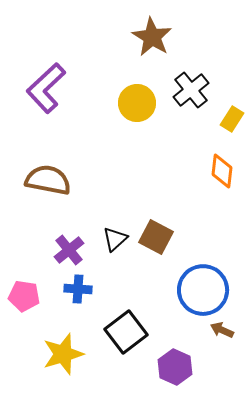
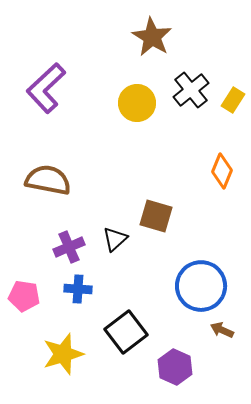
yellow rectangle: moved 1 px right, 19 px up
orange diamond: rotated 16 degrees clockwise
brown square: moved 21 px up; rotated 12 degrees counterclockwise
purple cross: moved 3 px up; rotated 16 degrees clockwise
blue circle: moved 2 px left, 4 px up
